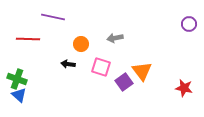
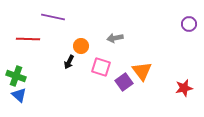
orange circle: moved 2 px down
black arrow: moved 1 px right, 2 px up; rotated 72 degrees counterclockwise
green cross: moved 1 px left, 3 px up
red star: rotated 24 degrees counterclockwise
